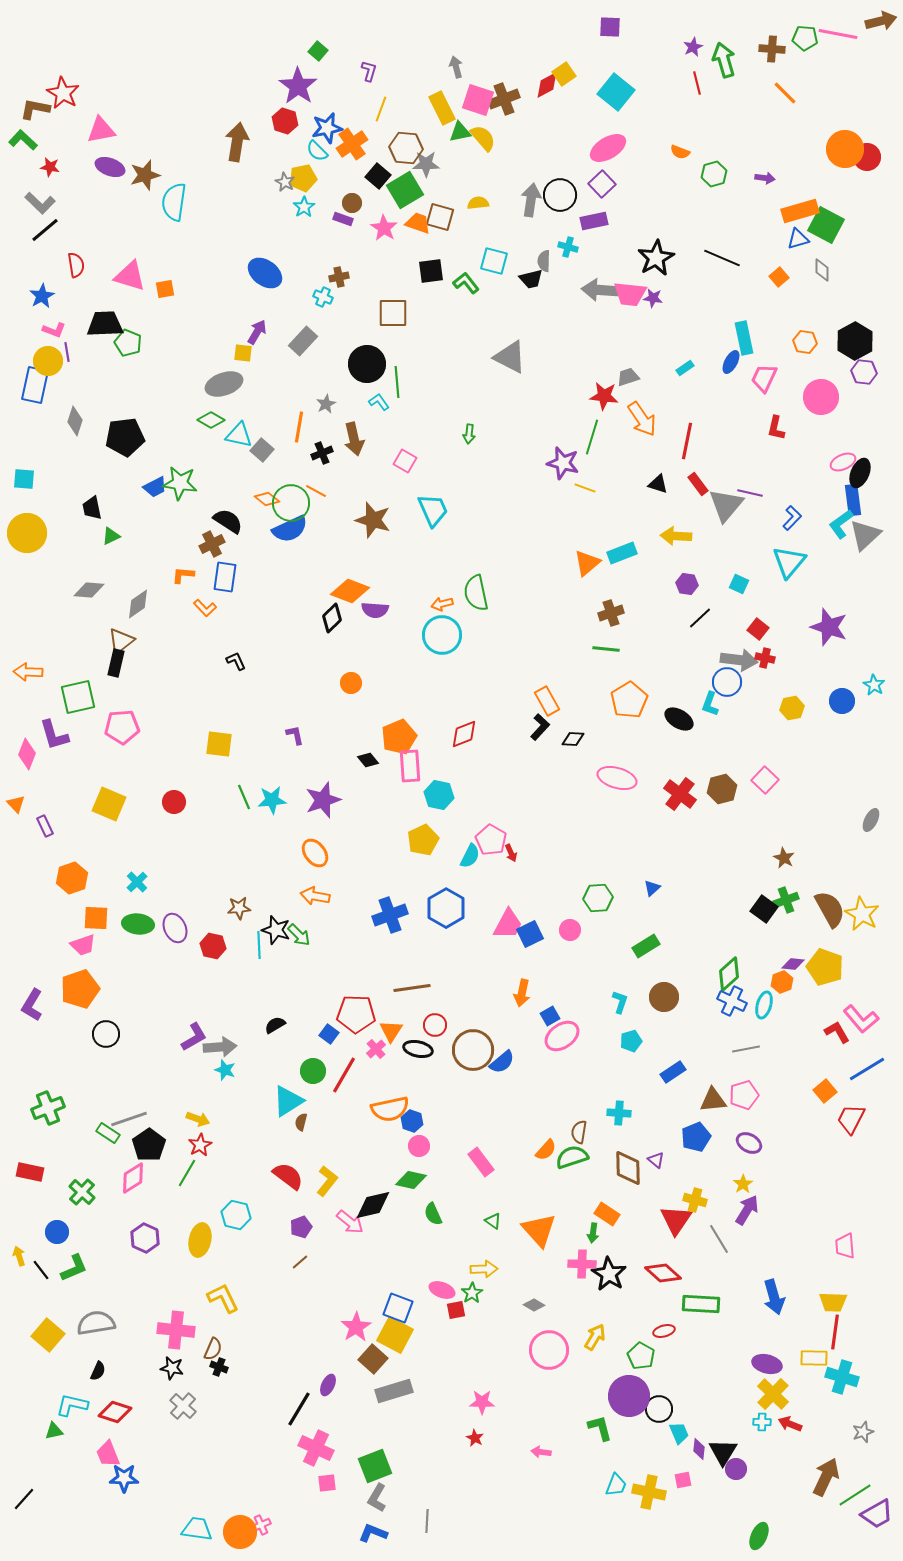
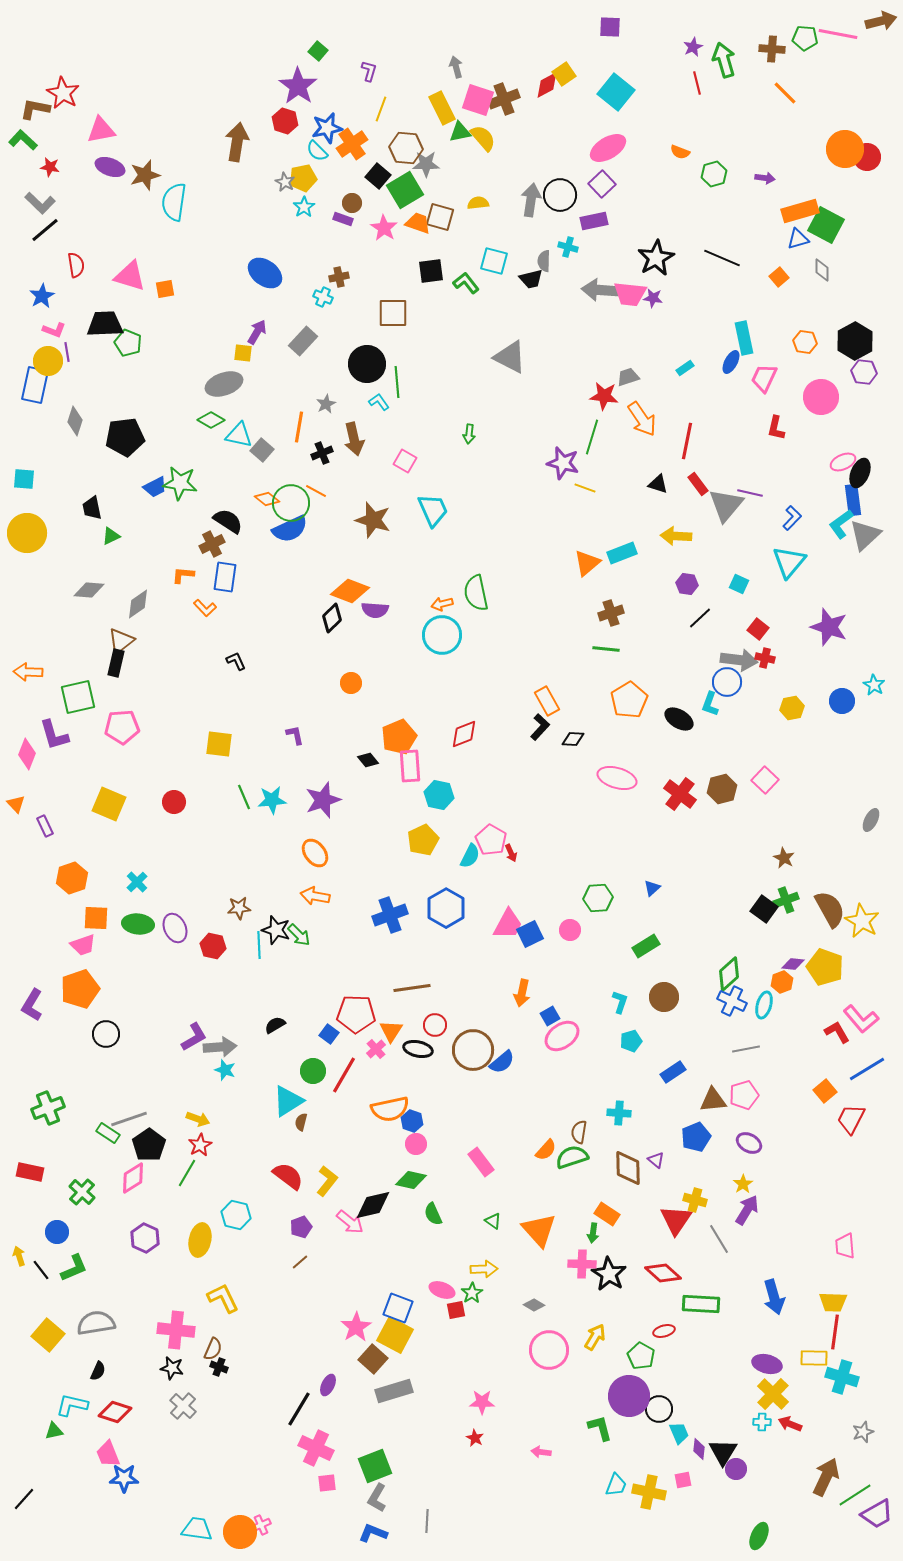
yellow star at (862, 914): moved 7 px down
pink circle at (419, 1146): moved 3 px left, 2 px up
